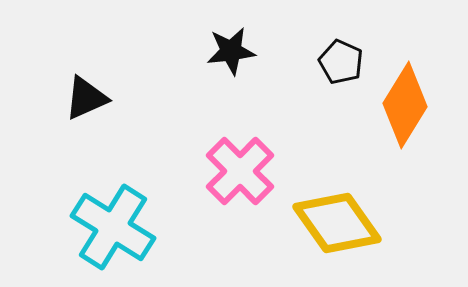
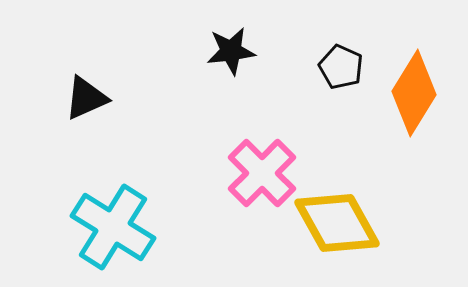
black pentagon: moved 5 px down
orange diamond: moved 9 px right, 12 px up
pink cross: moved 22 px right, 2 px down
yellow diamond: rotated 6 degrees clockwise
